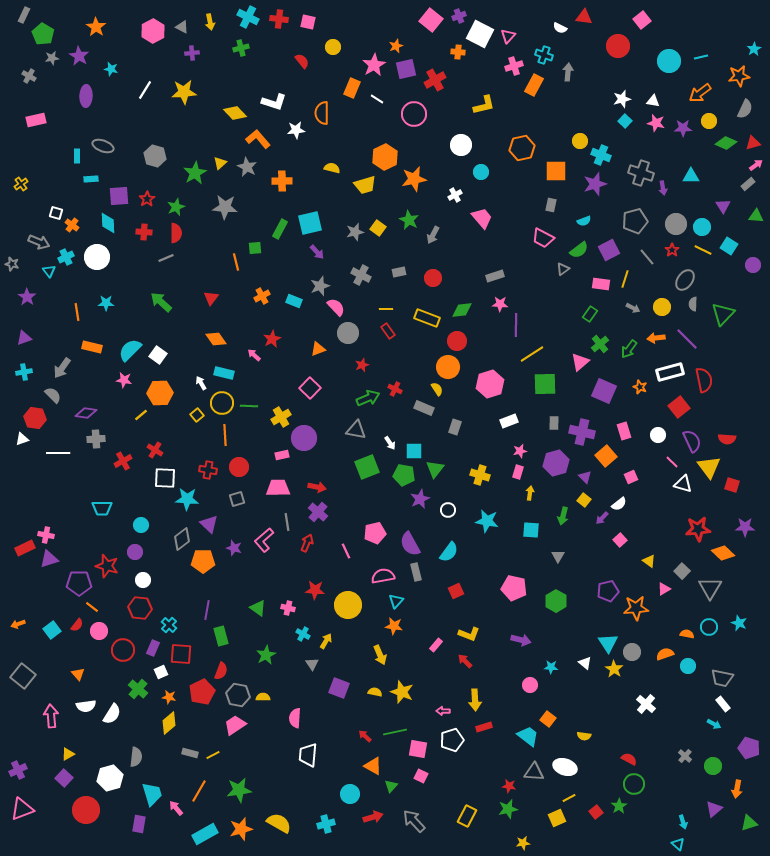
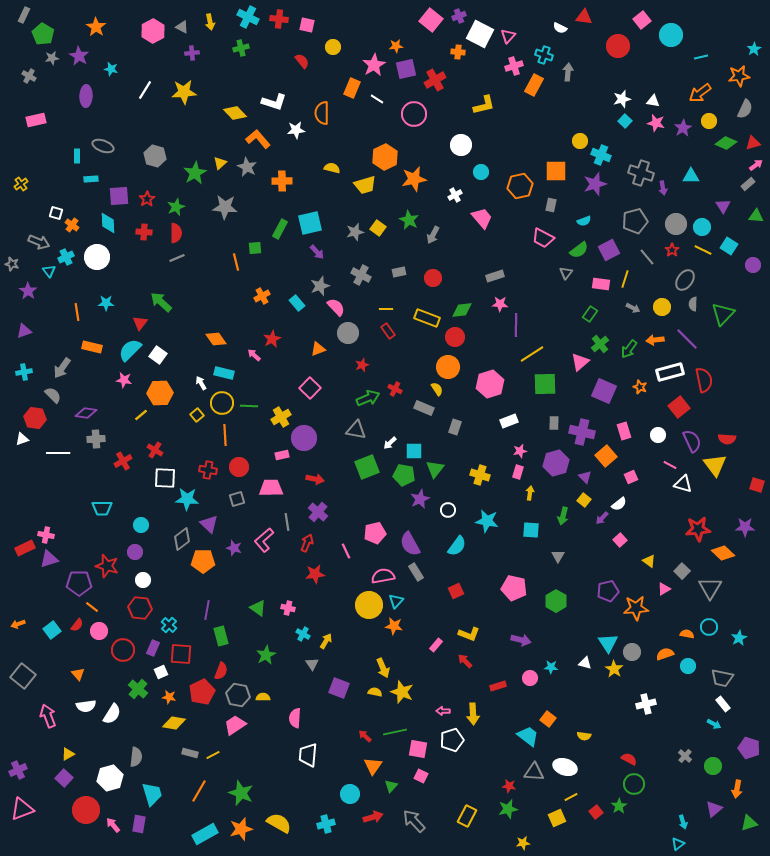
pink square at (308, 22): moved 1 px left, 3 px down
orange star at (396, 46): rotated 16 degrees clockwise
cyan circle at (669, 61): moved 2 px right, 26 px up
purple star at (683, 128): rotated 30 degrees counterclockwise
orange hexagon at (522, 148): moved 2 px left, 38 px down
gray line at (166, 258): moved 11 px right
gray triangle at (563, 269): moved 3 px right, 4 px down; rotated 16 degrees counterclockwise
purple star at (27, 297): moved 1 px right, 6 px up
red triangle at (211, 298): moved 71 px left, 25 px down
cyan rectangle at (294, 301): moved 3 px right, 2 px down; rotated 28 degrees clockwise
purple triangle at (24, 338): moved 7 px up
orange arrow at (656, 338): moved 1 px left, 2 px down
red circle at (457, 341): moved 2 px left, 4 px up
white arrow at (390, 443): rotated 80 degrees clockwise
pink line at (672, 462): moved 2 px left, 3 px down; rotated 16 degrees counterclockwise
yellow triangle at (709, 467): moved 6 px right, 2 px up
red square at (732, 485): moved 25 px right
red arrow at (317, 487): moved 2 px left, 8 px up
pink trapezoid at (278, 488): moved 7 px left
cyan semicircle at (449, 552): moved 8 px right, 6 px up
gray rectangle at (416, 572): rotated 18 degrees counterclockwise
red star at (315, 590): moved 16 px up; rotated 12 degrees counterclockwise
yellow circle at (348, 605): moved 21 px right
cyan star at (739, 623): moved 15 px down; rotated 21 degrees clockwise
yellow arrow at (380, 655): moved 3 px right, 13 px down
white triangle at (585, 663): rotated 24 degrees counterclockwise
pink circle at (530, 685): moved 7 px up
yellow arrow at (475, 700): moved 2 px left, 14 px down
white cross at (646, 704): rotated 36 degrees clockwise
pink arrow at (51, 716): moved 3 px left; rotated 15 degrees counterclockwise
yellow diamond at (169, 723): moved 5 px right; rotated 50 degrees clockwise
red rectangle at (484, 727): moved 14 px right, 41 px up
orange triangle at (373, 766): rotated 36 degrees clockwise
green star at (239, 790): moved 2 px right, 3 px down; rotated 30 degrees clockwise
yellow line at (569, 798): moved 2 px right, 1 px up
pink arrow at (176, 808): moved 63 px left, 17 px down
cyan triangle at (678, 844): rotated 40 degrees clockwise
